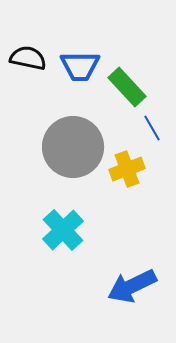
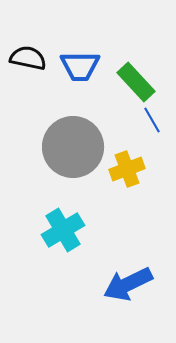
green rectangle: moved 9 px right, 5 px up
blue line: moved 8 px up
cyan cross: rotated 12 degrees clockwise
blue arrow: moved 4 px left, 2 px up
